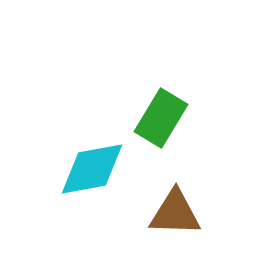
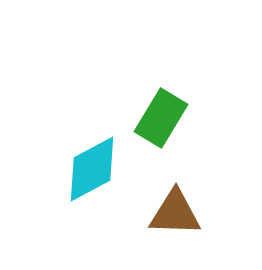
cyan diamond: rotated 18 degrees counterclockwise
